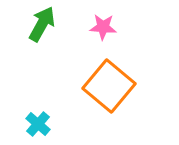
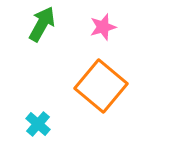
pink star: rotated 20 degrees counterclockwise
orange square: moved 8 px left
